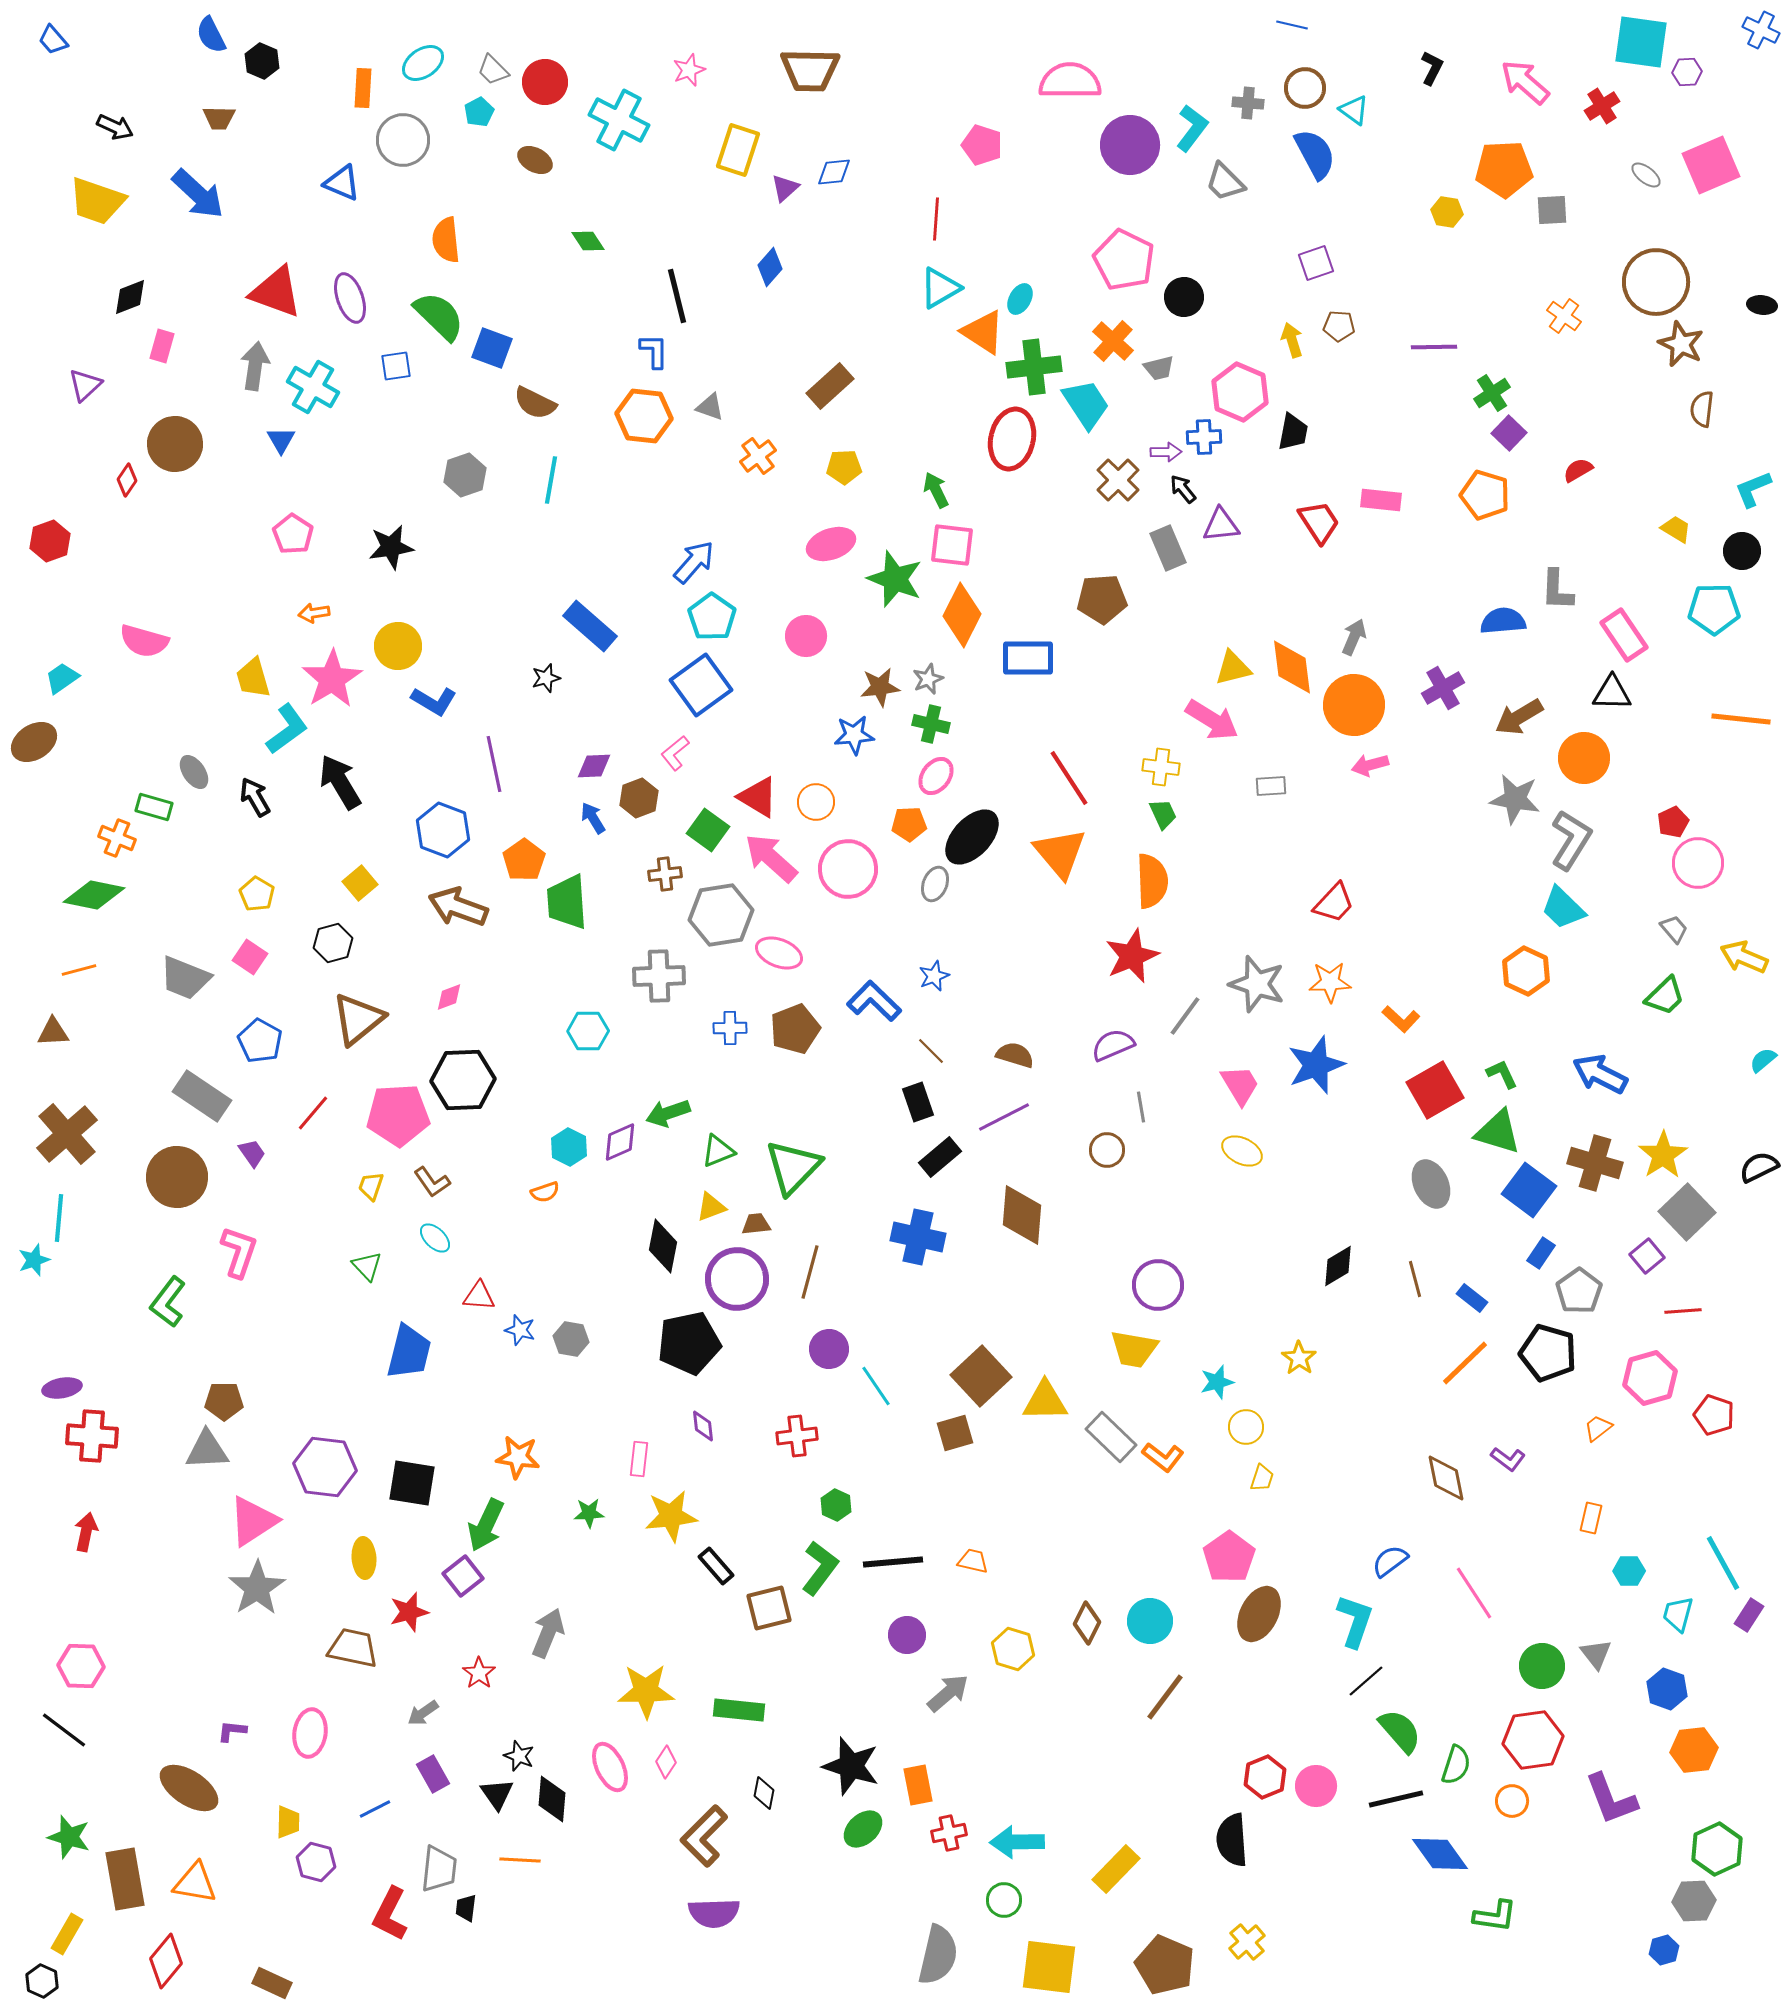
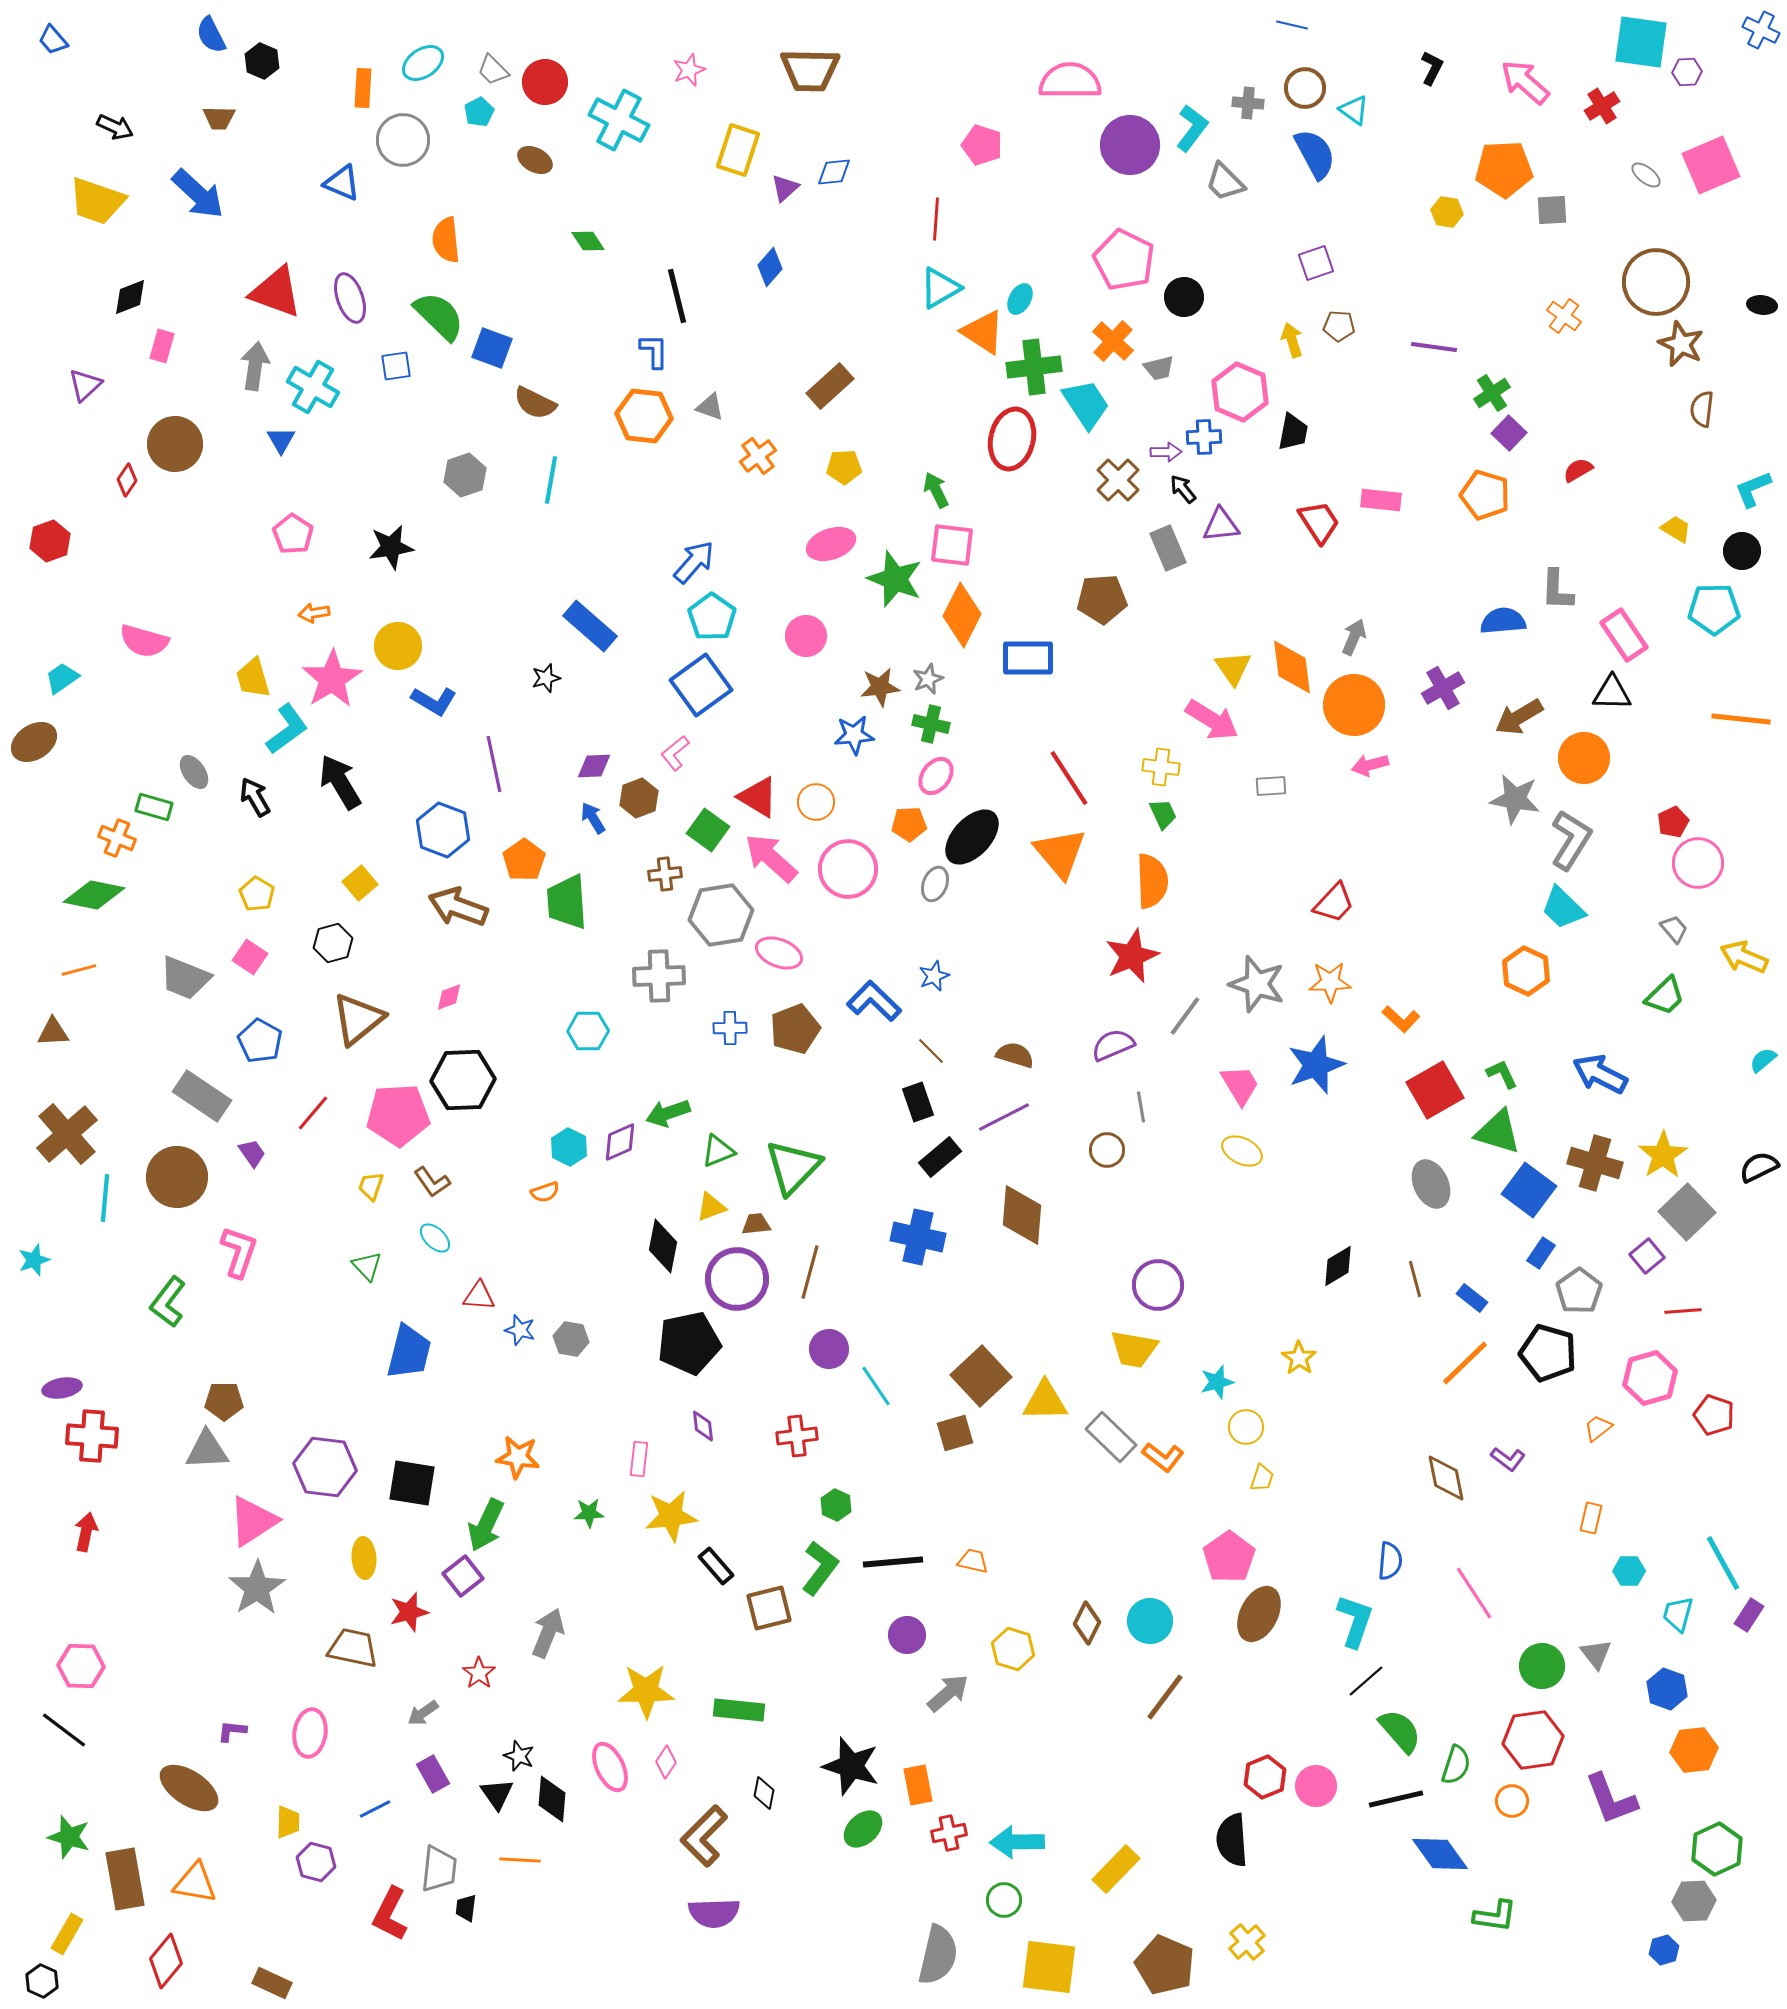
purple line at (1434, 347): rotated 9 degrees clockwise
yellow triangle at (1233, 668): rotated 51 degrees counterclockwise
cyan line at (59, 1218): moved 46 px right, 20 px up
blue semicircle at (1390, 1561): rotated 132 degrees clockwise
